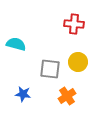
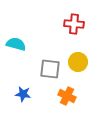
orange cross: rotated 30 degrees counterclockwise
